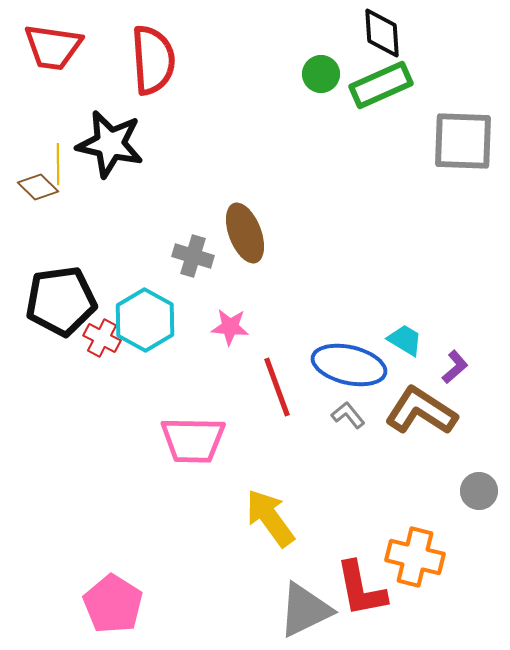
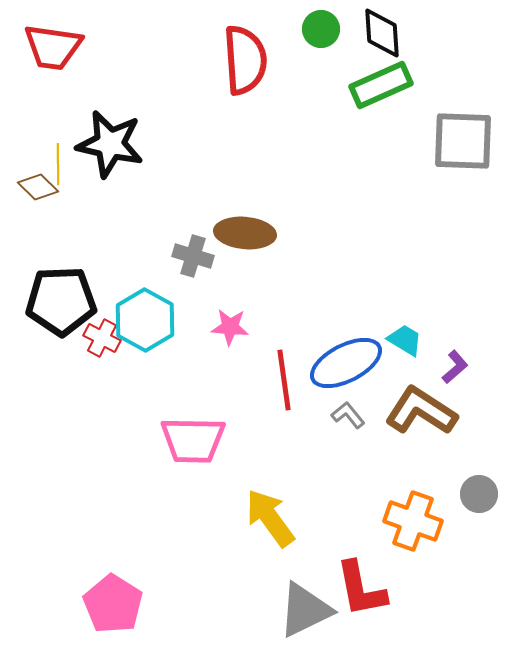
red semicircle: moved 92 px right
green circle: moved 45 px up
brown ellipse: rotated 64 degrees counterclockwise
black pentagon: rotated 6 degrees clockwise
blue ellipse: moved 3 px left, 2 px up; rotated 40 degrees counterclockwise
red line: moved 7 px right, 7 px up; rotated 12 degrees clockwise
gray circle: moved 3 px down
orange cross: moved 2 px left, 36 px up; rotated 6 degrees clockwise
